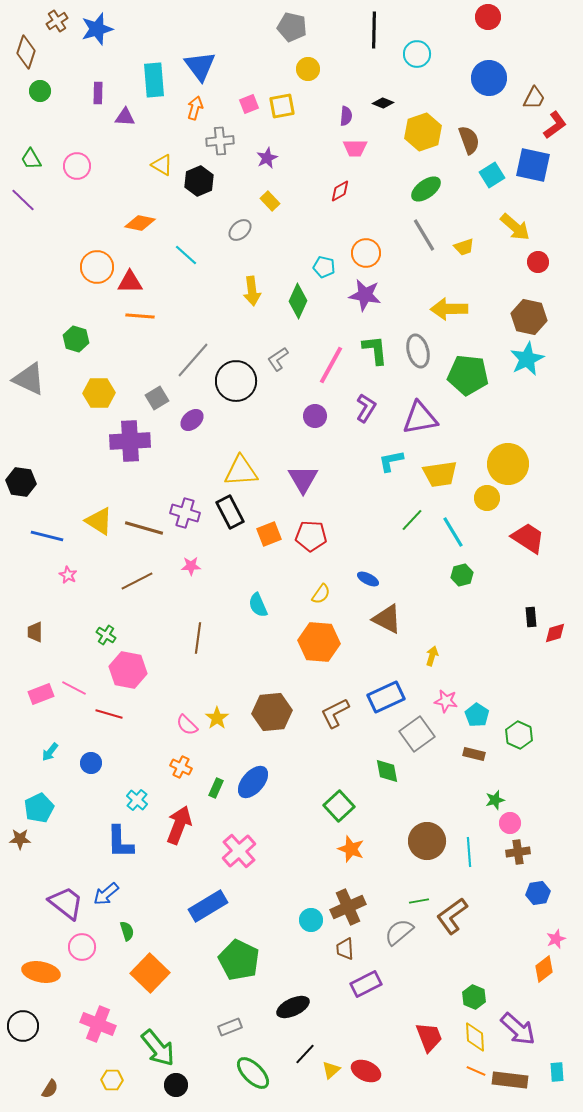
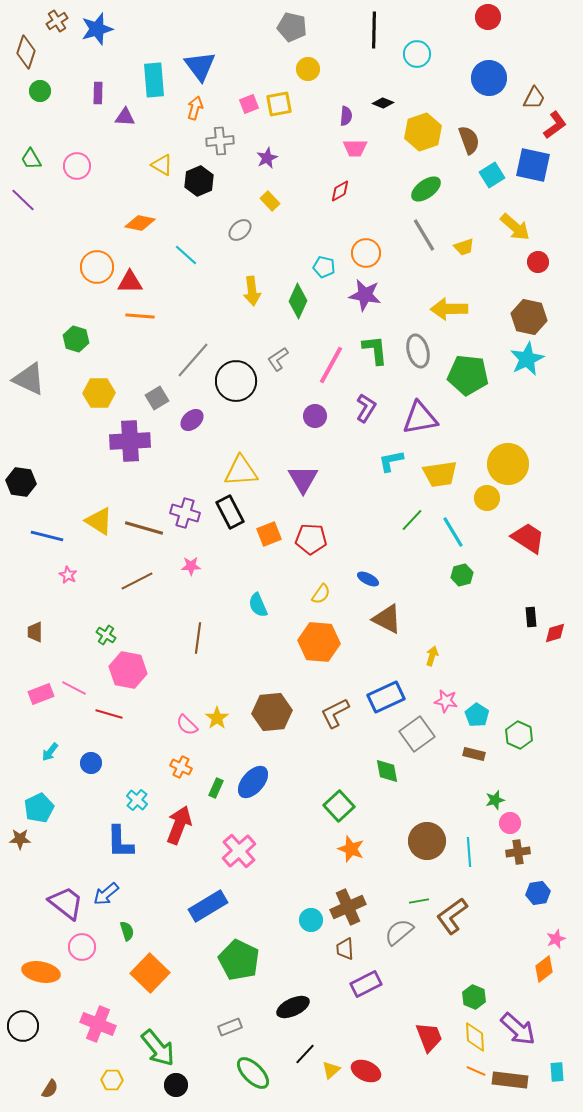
yellow square at (282, 106): moved 3 px left, 2 px up
red pentagon at (311, 536): moved 3 px down
